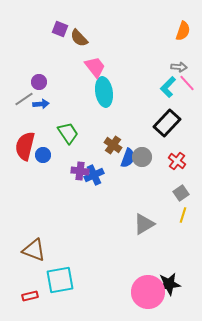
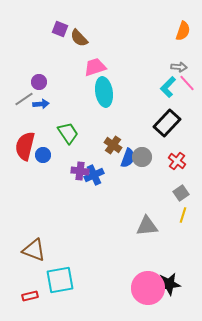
pink trapezoid: rotated 70 degrees counterclockwise
gray triangle: moved 3 px right, 2 px down; rotated 25 degrees clockwise
pink circle: moved 4 px up
